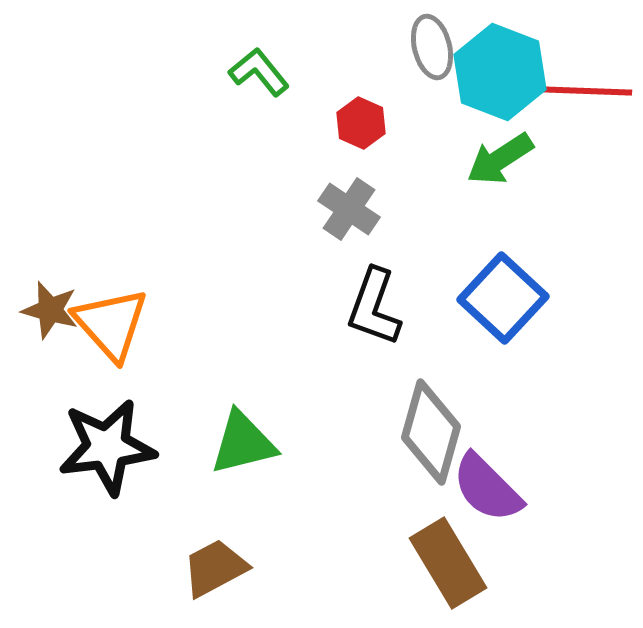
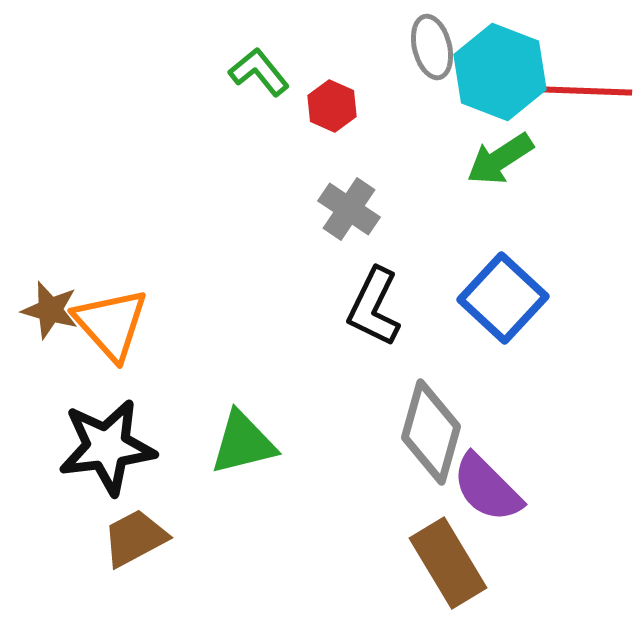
red hexagon: moved 29 px left, 17 px up
black L-shape: rotated 6 degrees clockwise
brown trapezoid: moved 80 px left, 30 px up
